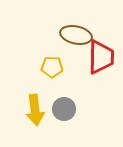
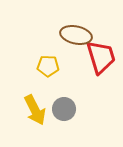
red trapezoid: rotated 18 degrees counterclockwise
yellow pentagon: moved 4 px left, 1 px up
yellow arrow: rotated 20 degrees counterclockwise
